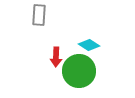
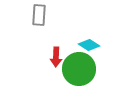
green circle: moved 2 px up
